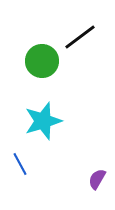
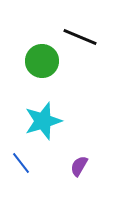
black line: rotated 60 degrees clockwise
blue line: moved 1 px right, 1 px up; rotated 10 degrees counterclockwise
purple semicircle: moved 18 px left, 13 px up
